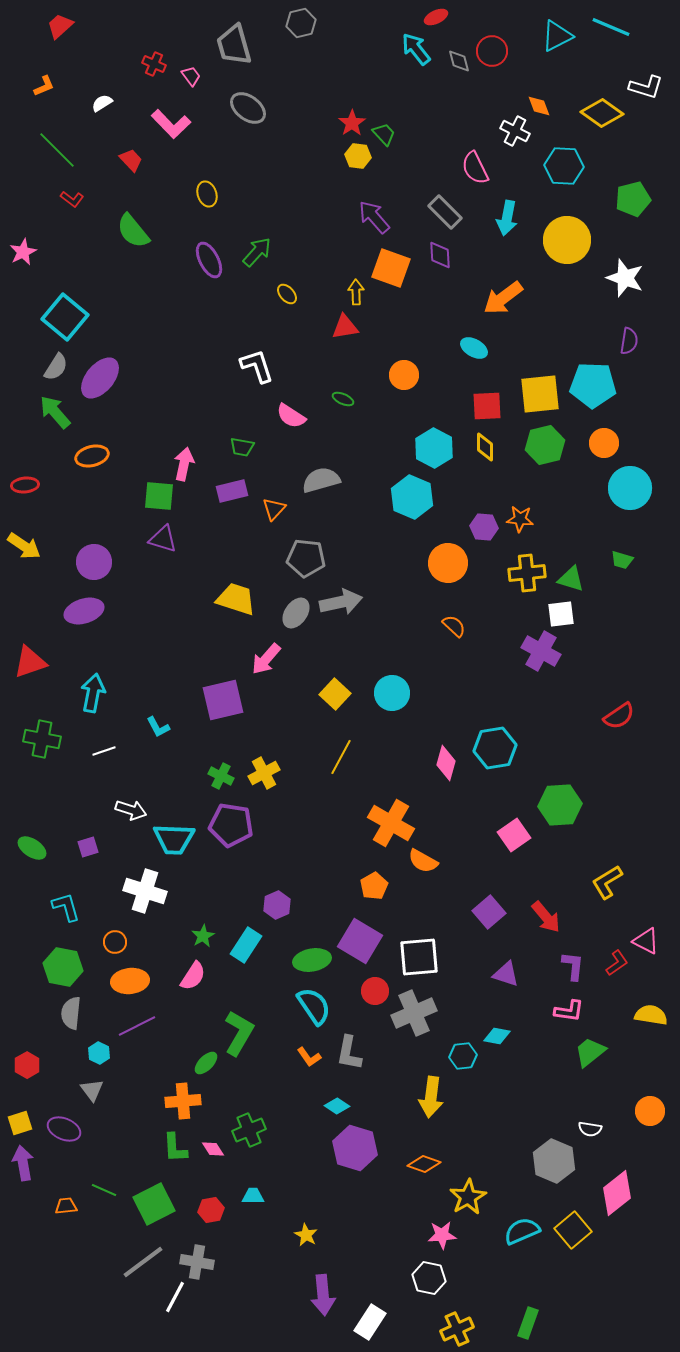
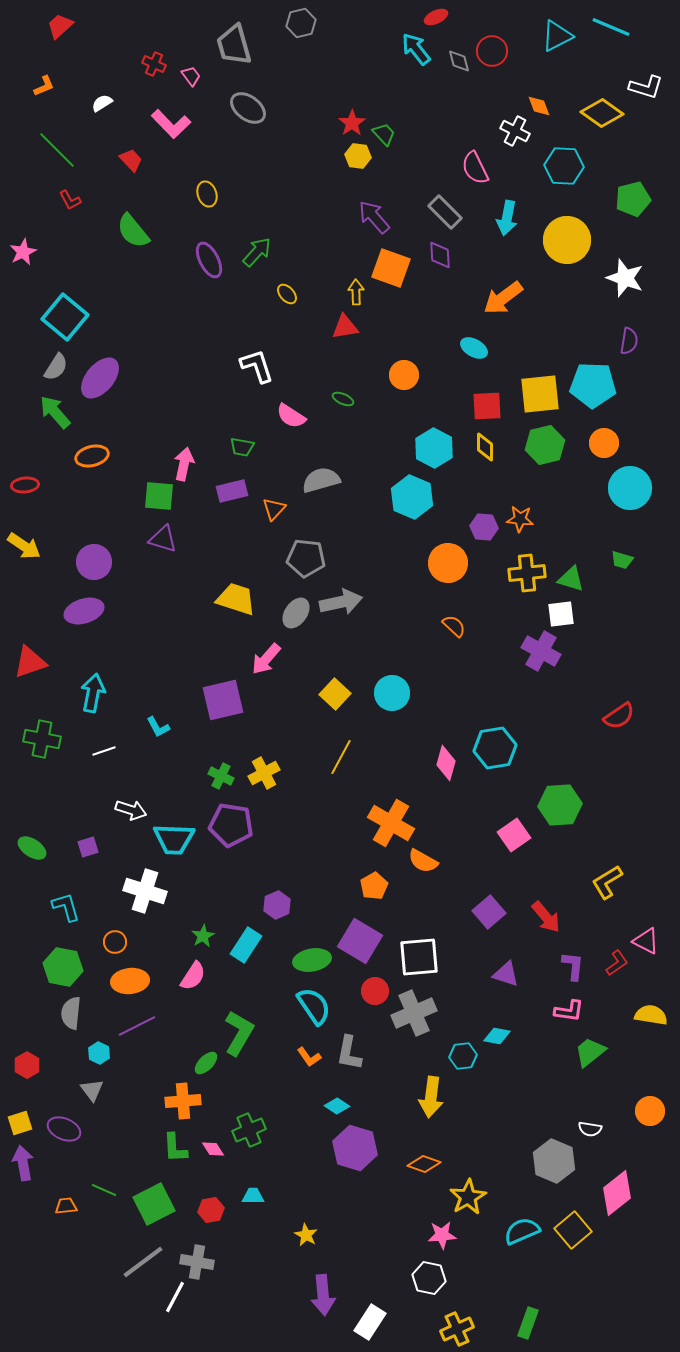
red L-shape at (72, 199): moved 2 px left, 1 px down; rotated 25 degrees clockwise
